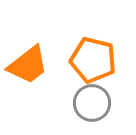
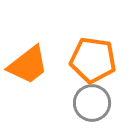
orange pentagon: rotated 6 degrees counterclockwise
